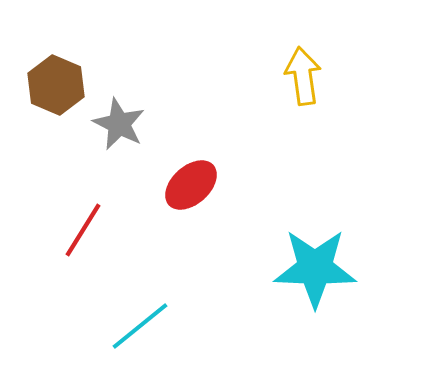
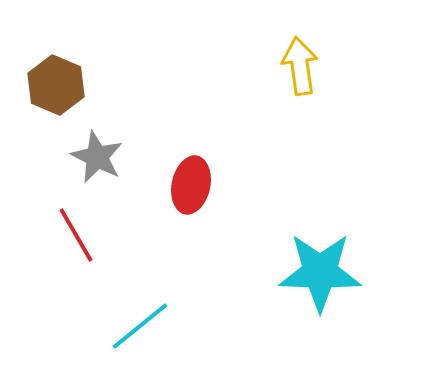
yellow arrow: moved 3 px left, 10 px up
gray star: moved 22 px left, 33 px down
red ellipse: rotated 36 degrees counterclockwise
red line: moved 7 px left, 5 px down; rotated 62 degrees counterclockwise
cyan star: moved 5 px right, 4 px down
